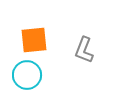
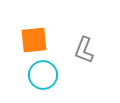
cyan circle: moved 16 px right
